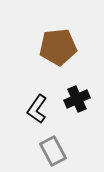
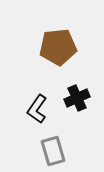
black cross: moved 1 px up
gray rectangle: rotated 12 degrees clockwise
